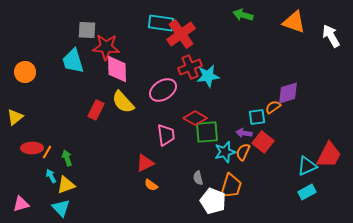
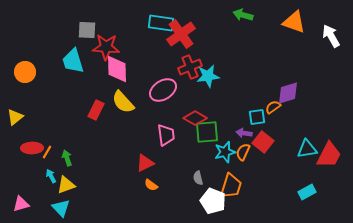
cyan triangle at (307, 166): moved 17 px up; rotated 15 degrees clockwise
